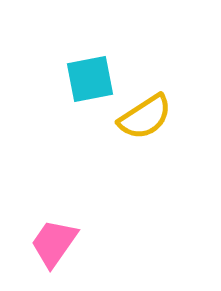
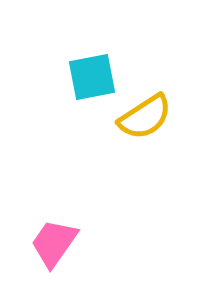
cyan square: moved 2 px right, 2 px up
